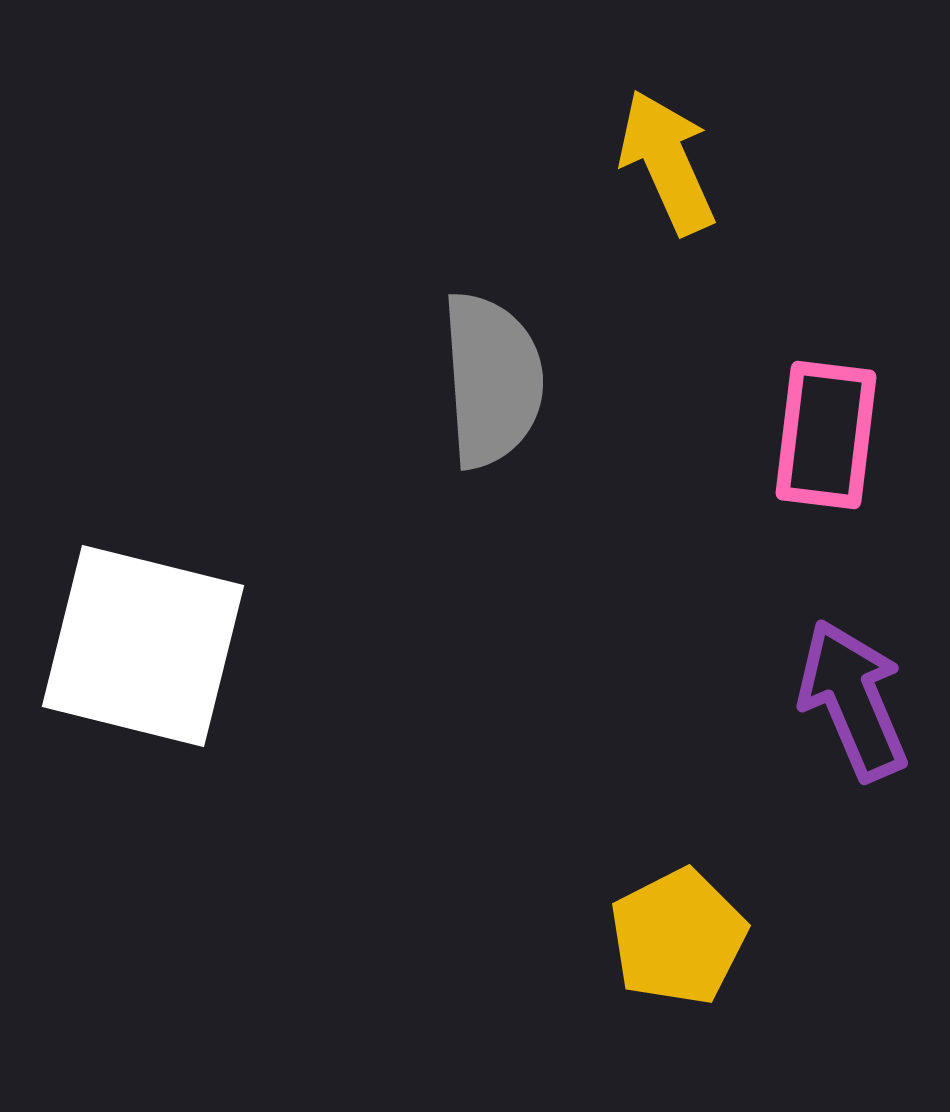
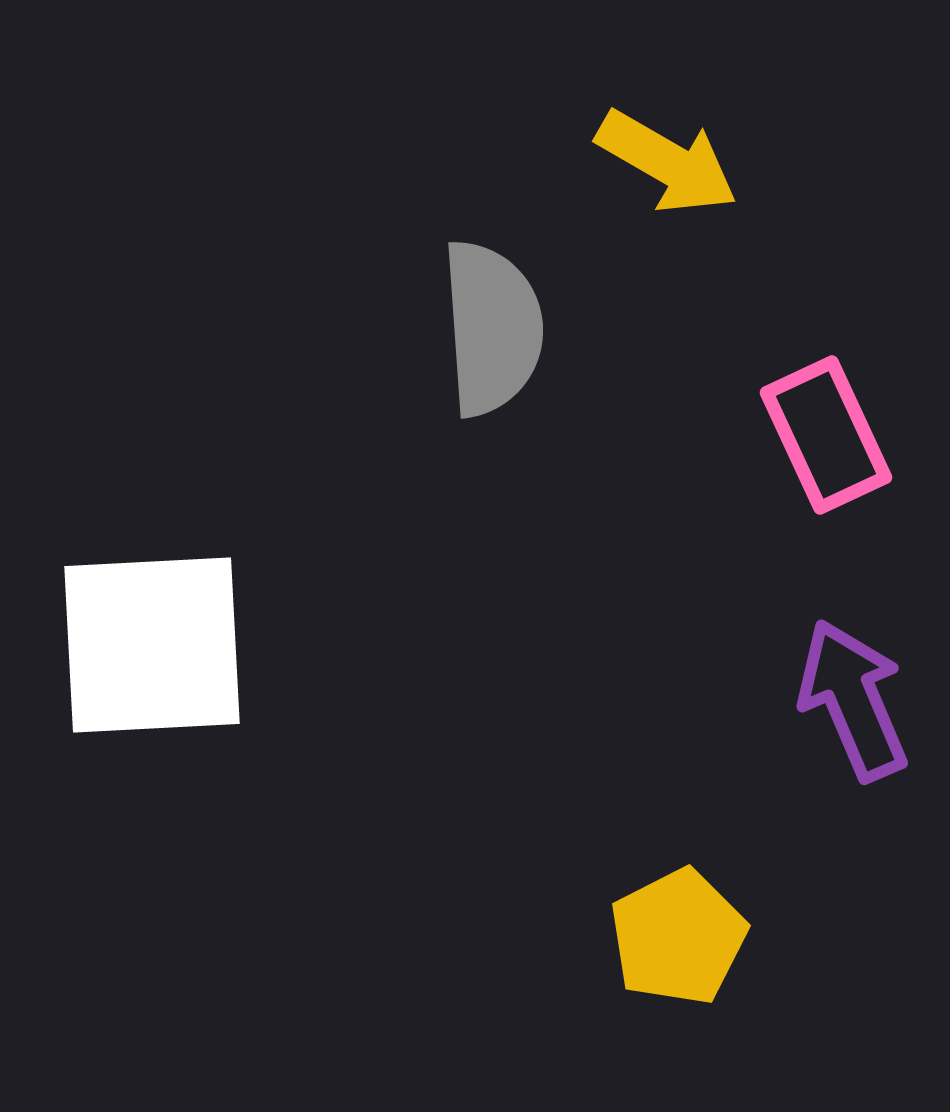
yellow arrow: rotated 144 degrees clockwise
gray semicircle: moved 52 px up
pink rectangle: rotated 32 degrees counterclockwise
white square: moved 9 px right, 1 px up; rotated 17 degrees counterclockwise
